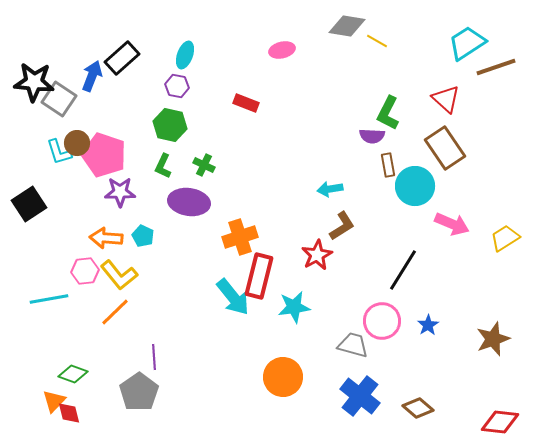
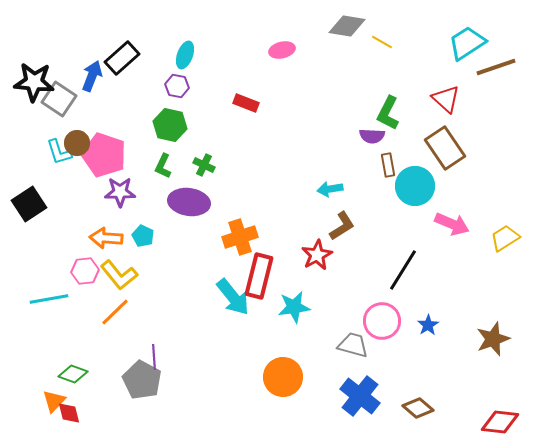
yellow line at (377, 41): moved 5 px right, 1 px down
gray pentagon at (139, 392): moved 3 px right, 12 px up; rotated 9 degrees counterclockwise
